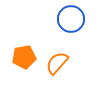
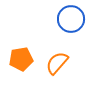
orange pentagon: moved 3 px left, 2 px down
